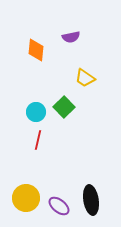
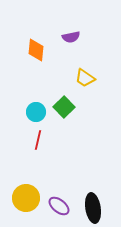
black ellipse: moved 2 px right, 8 px down
